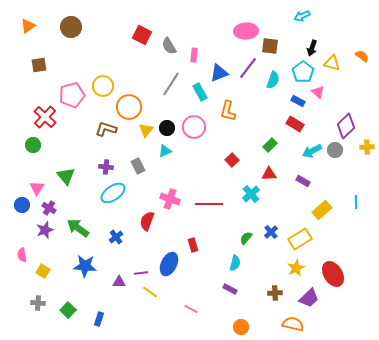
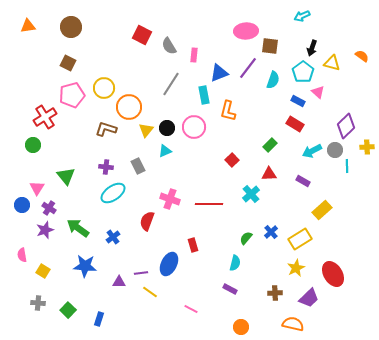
orange triangle at (28, 26): rotated 28 degrees clockwise
brown square at (39, 65): moved 29 px right, 2 px up; rotated 35 degrees clockwise
yellow circle at (103, 86): moved 1 px right, 2 px down
cyan rectangle at (200, 92): moved 4 px right, 3 px down; rotated 18 degrees clockwise
red cross at (45, 117): rotated 15 degrees clockwise
cyan line at (356, 202): moved 9 px left, 36 px up
blue cross at (116, 237): moved 3 px left
